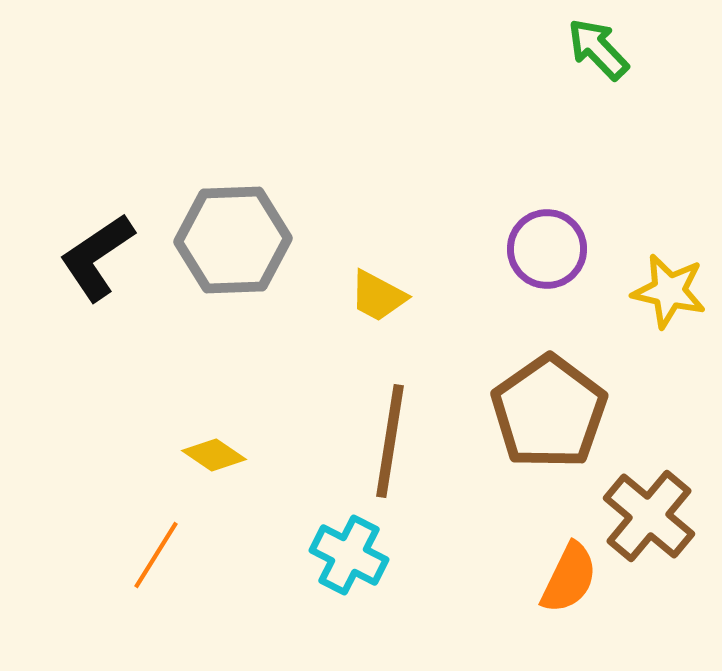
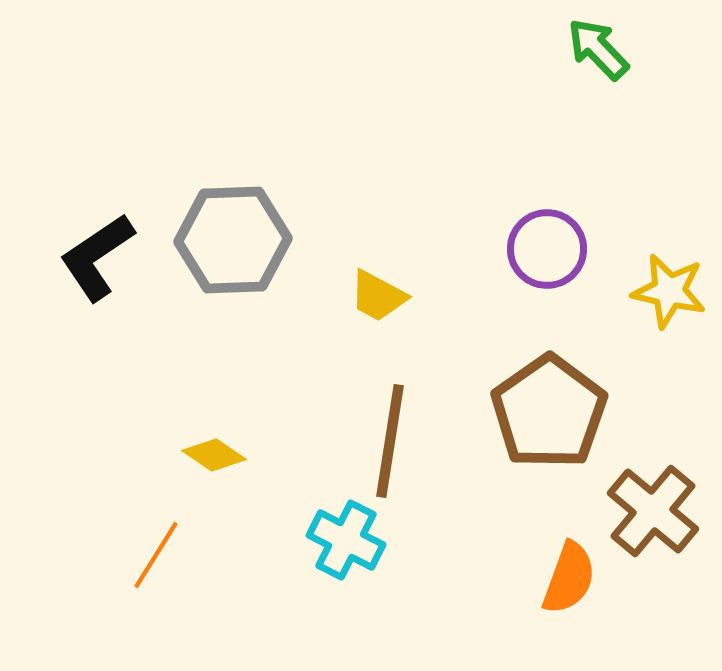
brown cross: moved 4 px right, 5 px up
cyan cross: moved 3 px left, 15 px up
orange semicircle: rotated 6 degrees counterclockwise
